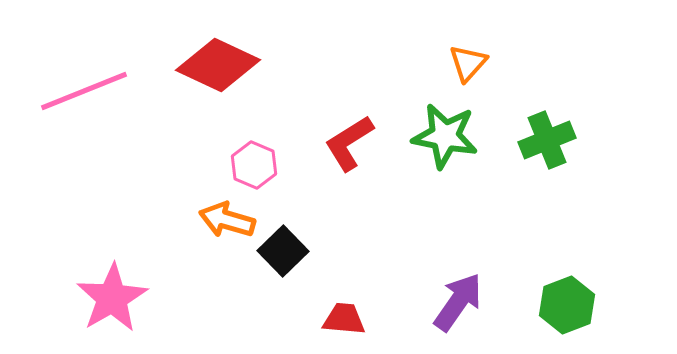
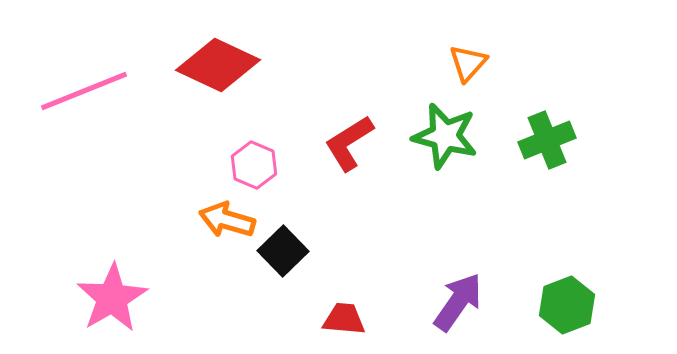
green star: rotated 4 degrees clockwise
